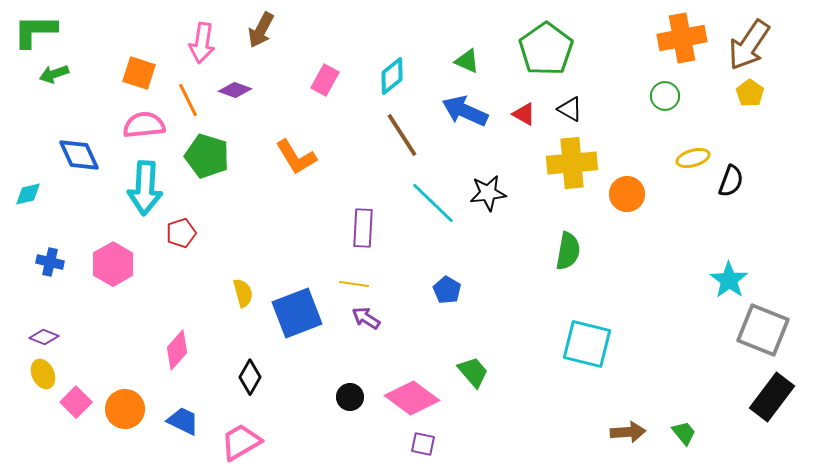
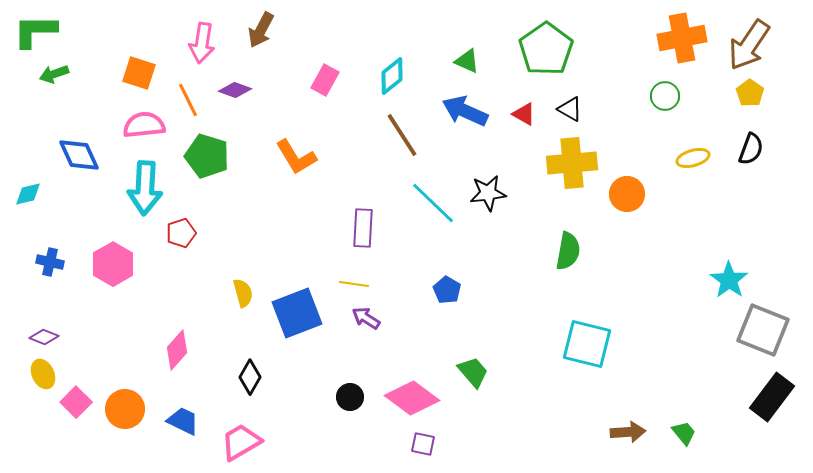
black semicircle at (731, 181): moved 20 px right, 32 px up
